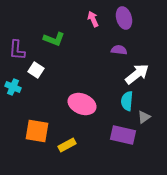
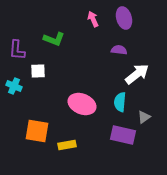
white square: moved 2 px right, 1 px down; rotated 35 degrees counterclockwise
cyan cross: moved 1 px right, 1 px up
cyan semicircle: moved 7 px left, 1 px down
yellow rectangle: rotated 18 degrees clockwise
